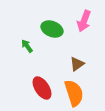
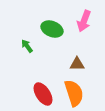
brown triangle: rotated 35 degrees clockwise
red ellipse: moved 1 px right, 6 px down
